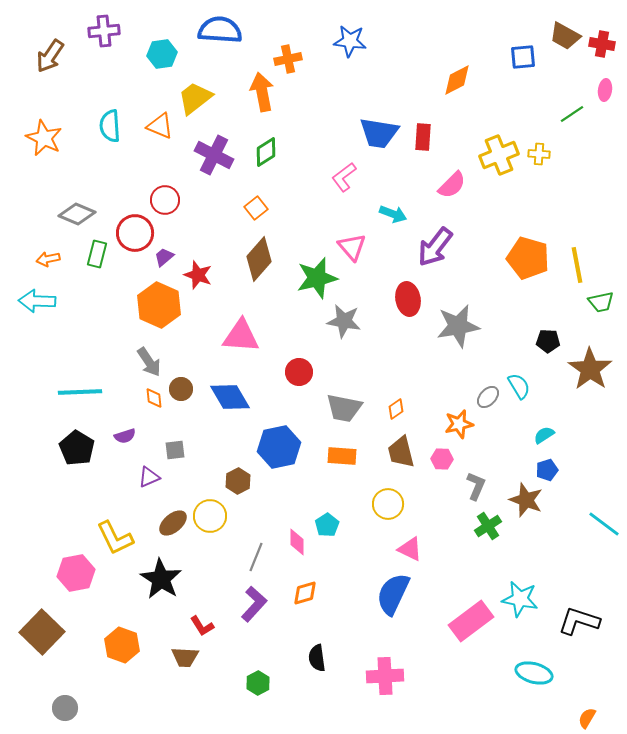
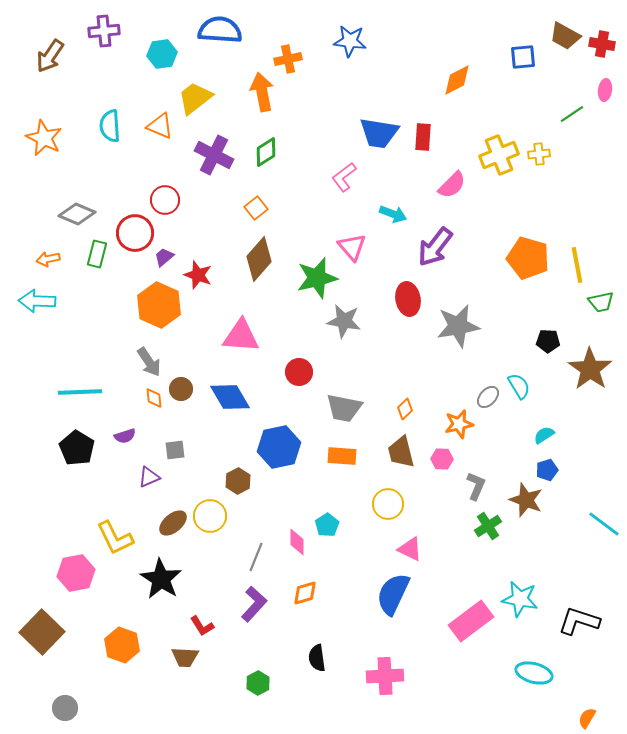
yellow cross at (539, 154): rotated 10 degrees counterclockwise
orange diamond at (396, 409): moved 9 px right; rotated 10 degrees counterclockwise
